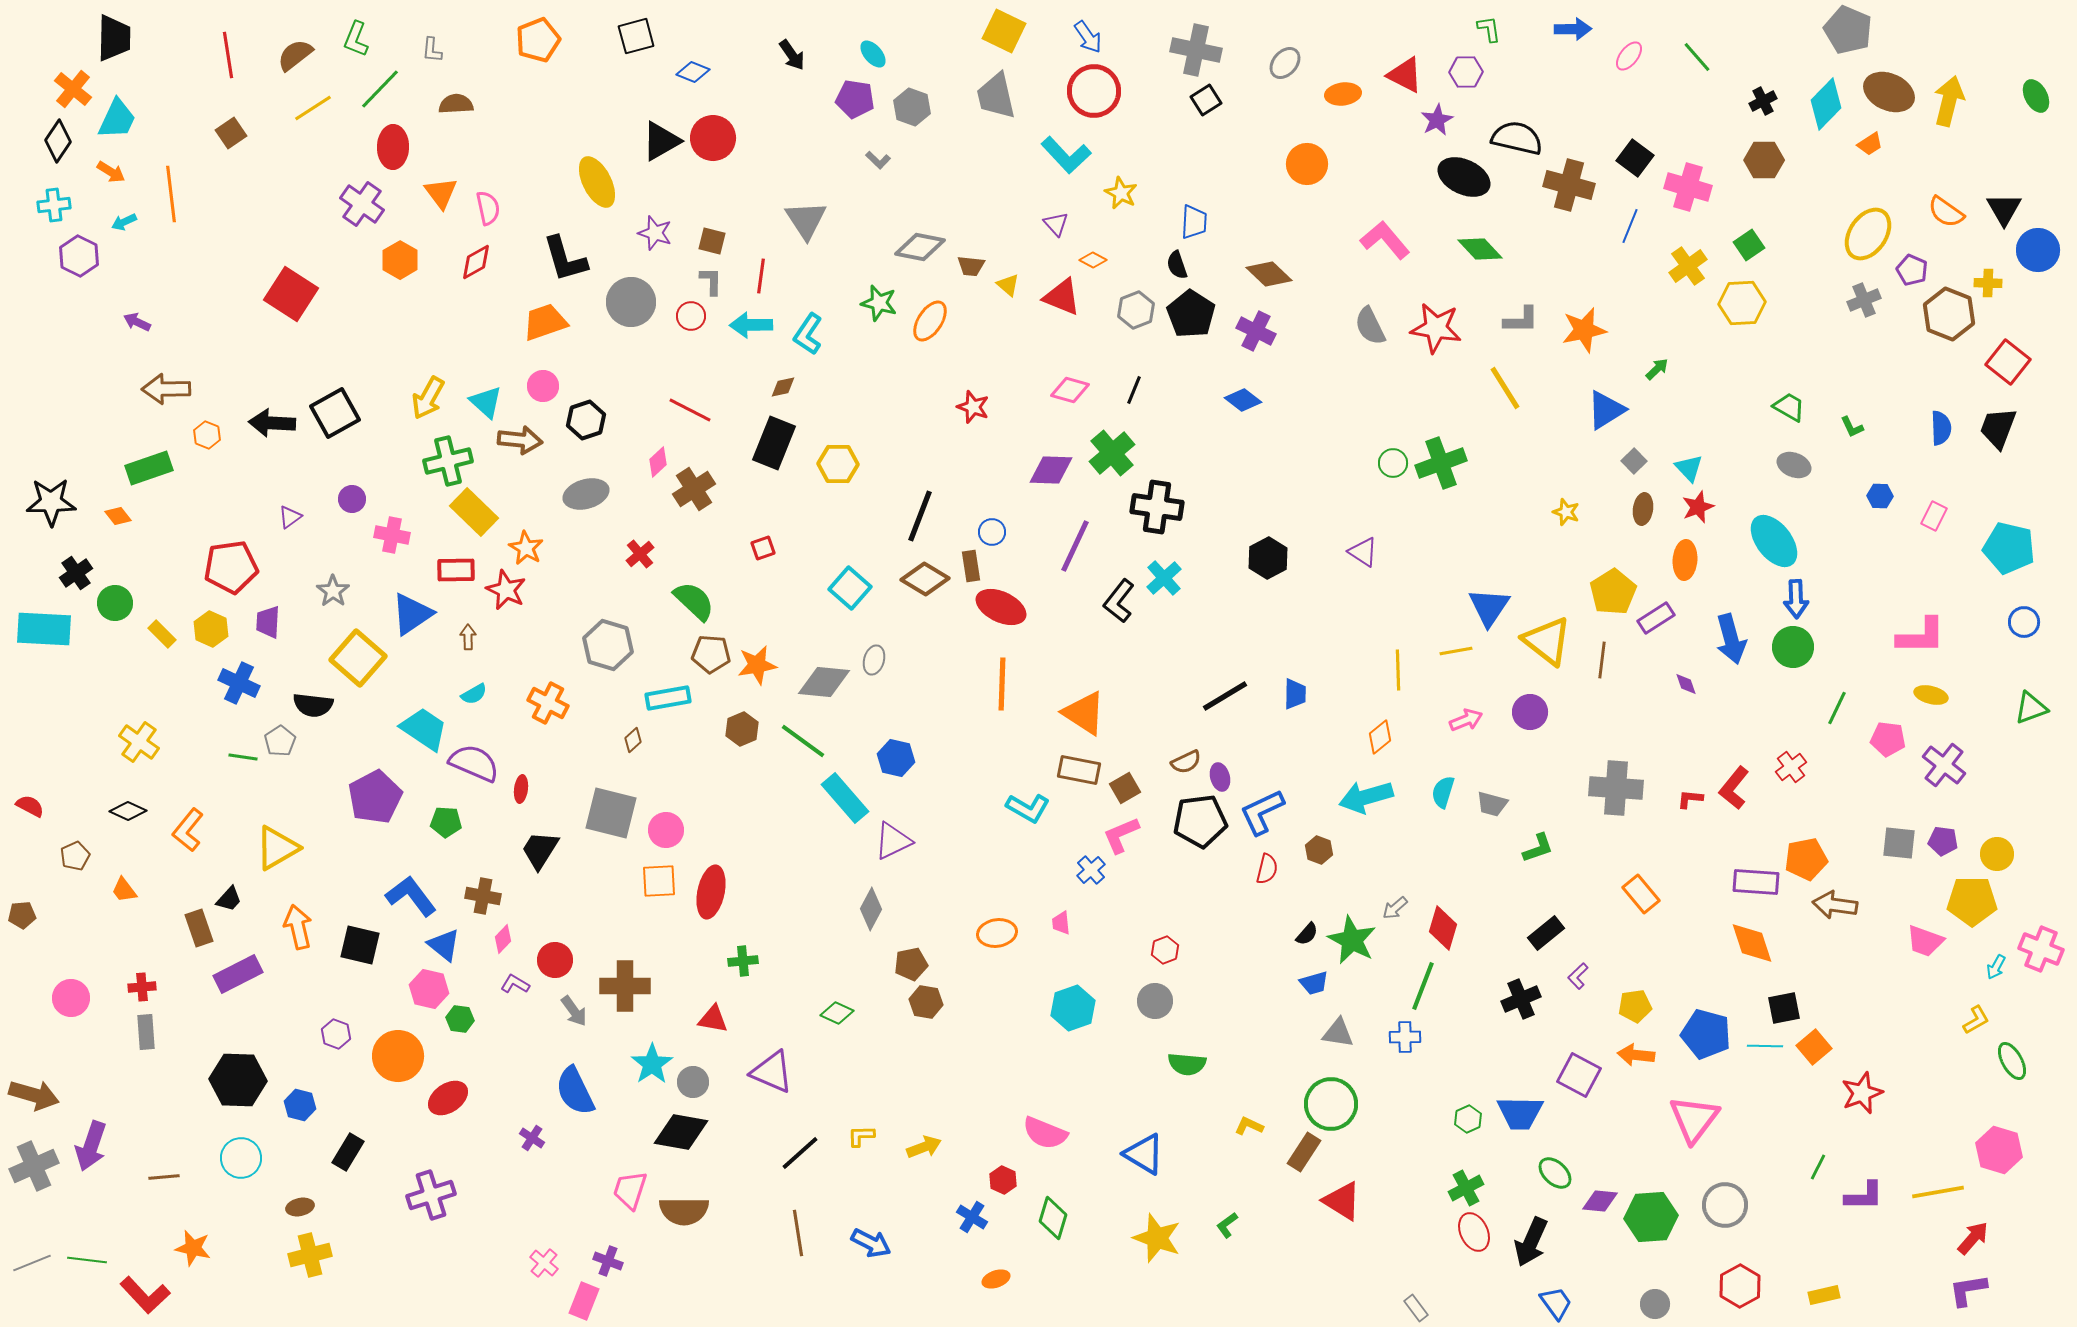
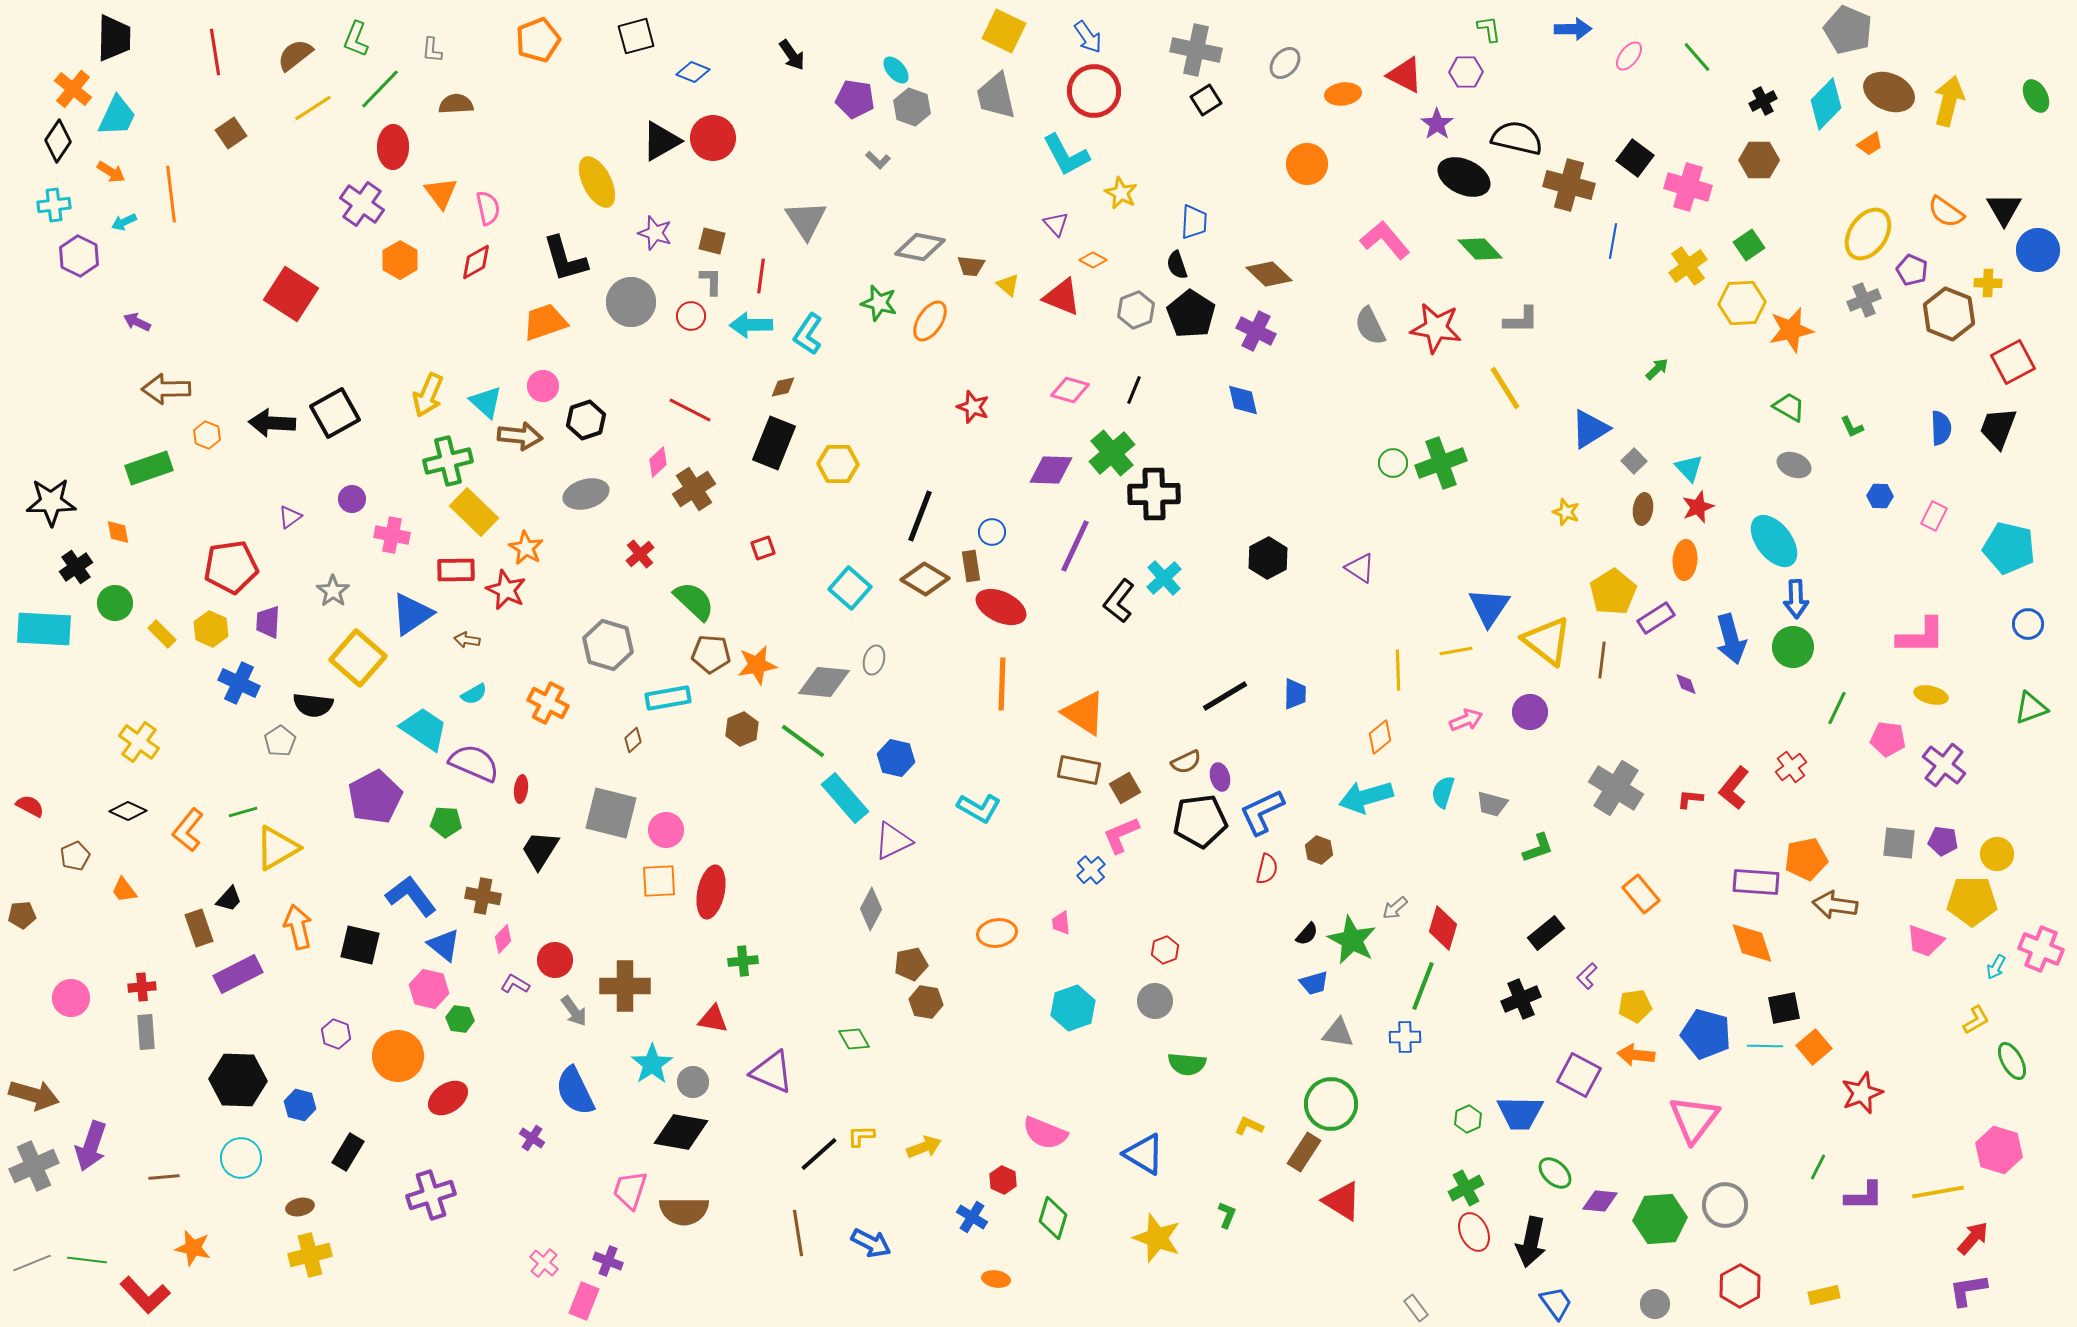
cyan ellipse at (873, 54): moved 23 px right, 16 px down
red line at (228, 55): moved 13 px left, 3 px up
cyan trapezoid at (117, 119): moved 3 px up
purple star at (1437, 120): moved 4 px down; rotated 8 degrees counterclockwise
cyan L-shape at (1066, 155): rotated 15 degrees clockwise
brown hexagon at (1764, 160): moved 5 px left
blue line at (1630, 226): moved 17 px left, 15 px down; rotated 12 degrees counterclockwise
orange star at (1584, 330): moved 207 px right
red square at (2008, 362): moved 5 px right; rotated 24 degrees clockwise
yellow arrow at (428, 398): moved 3 px up; rotated 6 degrees counterclockwise
blue diamond at (1243, 400): rotated 39 degrees clockwise
blue triangle at (1606, 410): moved 16 px left, 19 px down
brown arrow at (520, 440): moved 4 px up
black cross at (1157, 507): moved 3 px left, 13 px up; rotated 9 degrees counterclockwise
orange diamond at (118, 516): moved 16 px down; rotated 28 degrees clockwise
purple triangle at (1363, 552): moved 3 px left, 16 px down
black cross at (76, 573): moved 6 px up
blue circle at (2024, 622): moved 4 px right, 2 px down
brown arrow at (468, 637): moved 1 px left, 3 px down; rotated 80 degrees counterclockwise
green line at (243, 757): moved 55 px down; rotated 24 degrees counterclockwise
gray cross at (1616, 788): rotated 28 degrees clockwise
cyan L-shape at (1028, 808): moved 49 px left
purple L-shape at (1578, 976): moved 9 px right
green diamond at (837, 1013): moved 17 px right, 26 px down; rotated 36 degrees clockwise
black line at (800, 1153): moved 19 px right, 1 px down
green hexagon at (1651, 1217): moved 9 px right, 2 px down
green L-shape at (1227, 1225): moved 10 px up; rotated 148 degrees clockwise
black arrow at (1531, 1242): rotated 12 degrees counterclockwise
orange ellipse at (996, 1279): rotated 28 degrees clockwise
